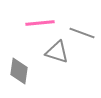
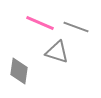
pink line: rotated 28 degrees clockwise
gray line: moved 6 px left, 6 px up
